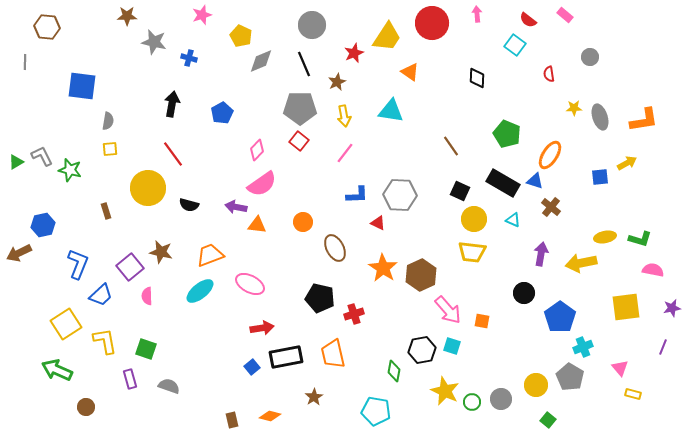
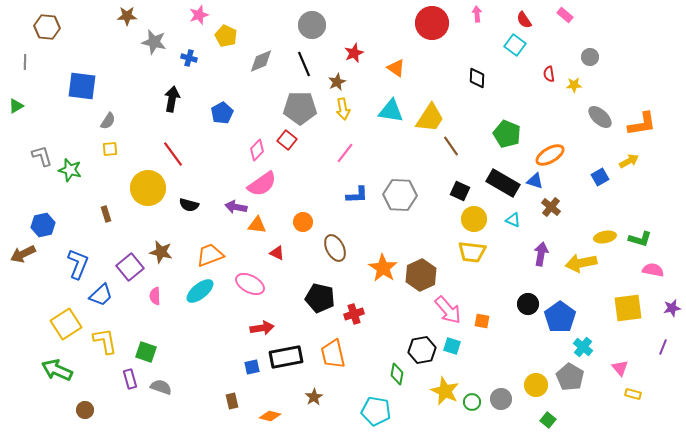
pink star at (202, 15): moved 3 px left
red semicircle at (528, 20): moved 4 px left; rotated 18 degrees clockwise
yellow pentagon at (241, 36): moved 15 px left
yellow trapezoid at (387, 37): moved 43 px right, 81 px down
orange triangle at (410, 72): moved 14 px left, 4 px up
black arrow at (172, 104): moved 5 px up
yellow star at (574, 108): moved 23 px up
yellow arrow at (344, 116): moved 1 px left, 7 px up
gray ellipse at (600, 117): rotated 30 degrees counterclockwise
orange L-shape at (644, 120): moved 2 px left, 4 px down
gray semicircle at (108, 121): rotated 24 degrees clockwise
red square at (299, 141): moved 12 px left, 1 px up
orange ellipse at (550, 155): rotated 28 degrees clockwise
gray L-shape at (42, 156): rotated 10 degrees clockwise
green triangle at (16, 162): moved 56 px up
yellow arrow at (627, 163): moved 2 px right, 2 px up
blue square at (600, 177): rotated 24 degrees counterclockwise
brown rectangle at (106, 211): moved 3 px down
red triangle at (378, 223): moved 101 px left, 30 px down
brown arrow at (19, 253): moved 4 px right, 1 px down
black circle at (524, 293): moved 4 px right, 11 px down
pink semicircle at (147, 296): moved 8 px right
yellow square at (626, 307): moved 2 px right, 1 px down
cyan cross at (583, 347): rotated 30 degrees counterclockwise
green square at (146, 349): moved 3 px down
blue square at (252, 367): rotated 28 degrees clockwise
green diamond at (394, 371): moved 3 px right, 3 px down
gray semicircle at (169, 386): moved 8 px left, 1 px down
brown circle at (86, 407): moved 1 px left, 3 px down
brown rectangle at (232, 420): moved 19 px up
